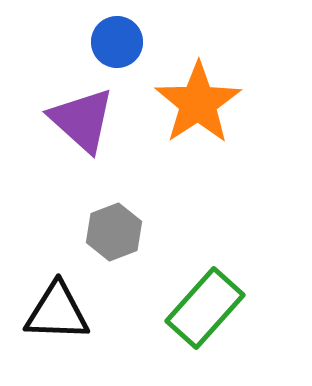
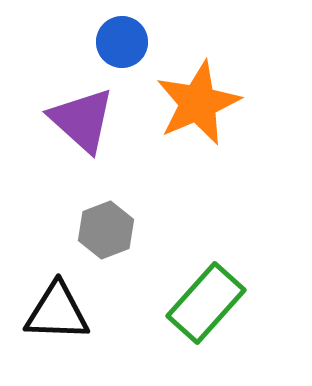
blue circle: moved 5 px right
orange star: rotated 10 degrees clockwise
gray hexagon: moved 8 px left, 2 px up
green rectangle: moved 1 px right, 5 px up
